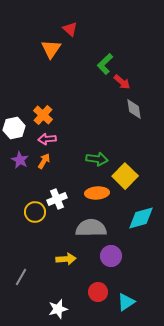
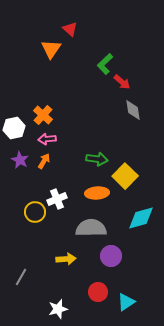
gray diamond: moved 1 px left, 1 px down
